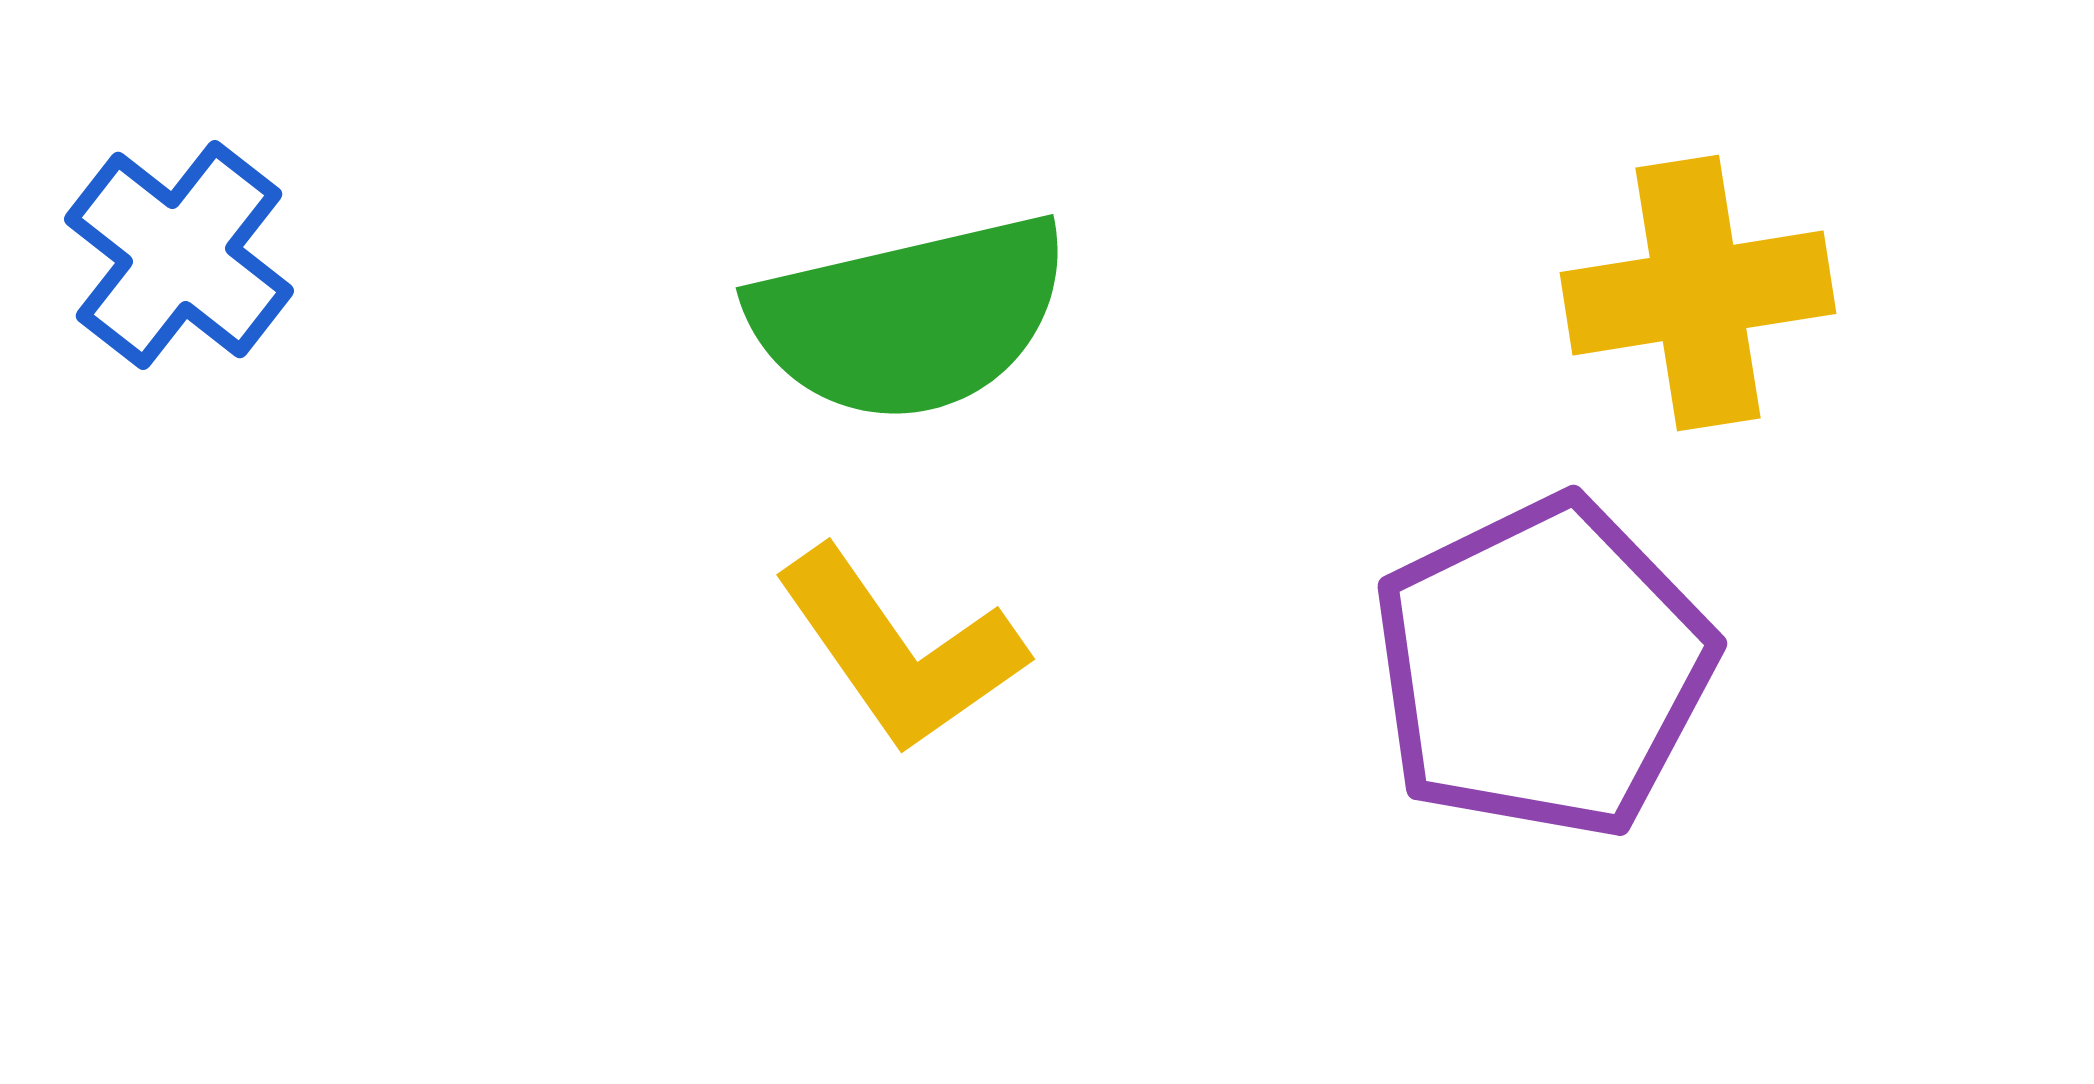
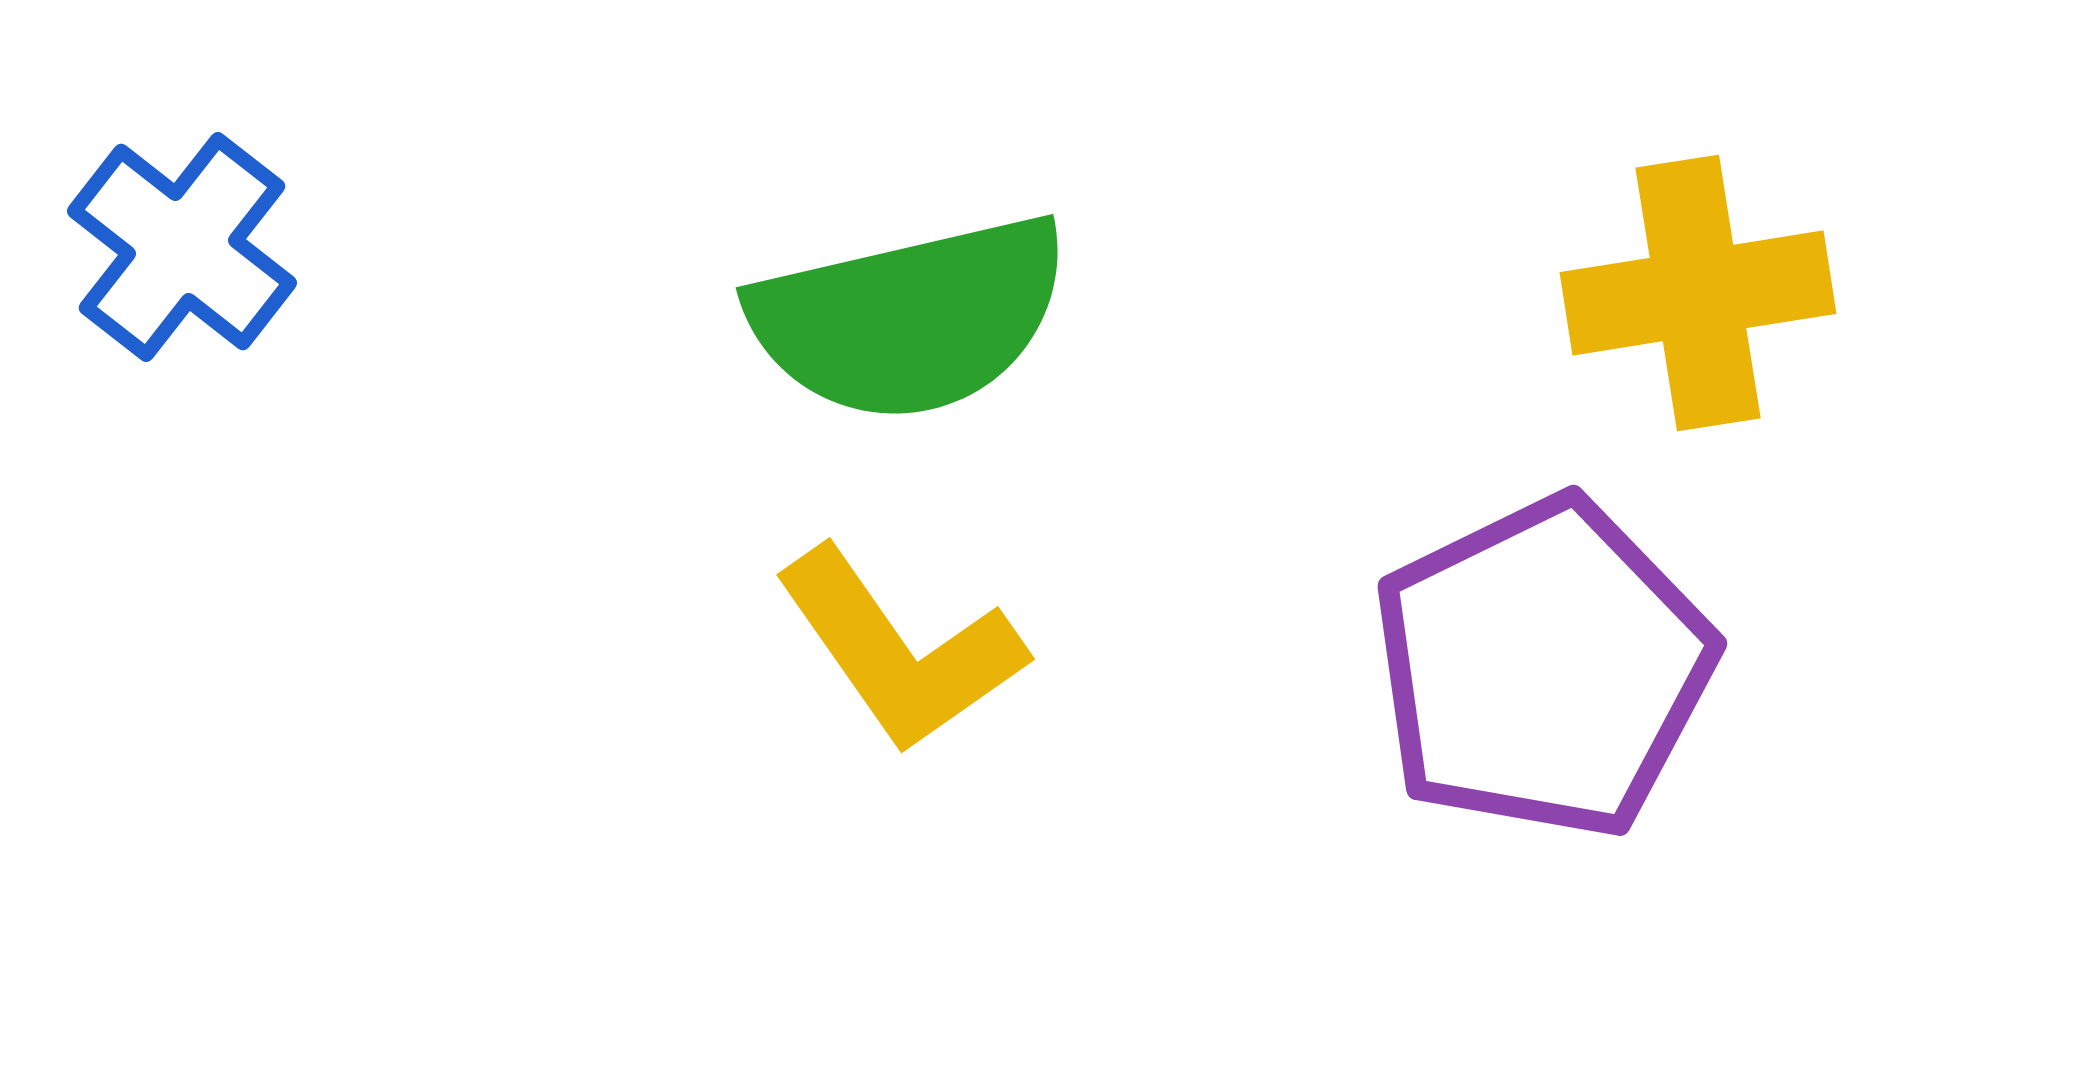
blue cross: moved 3 px right, 8 px up
